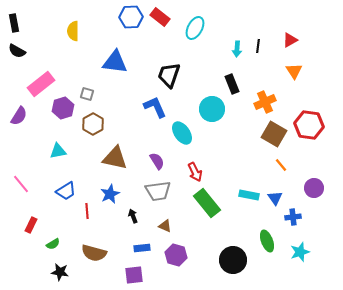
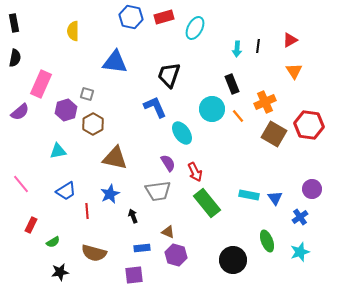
blue hexagon at (131, 17): rotated 15 degrees clockwise
red rectangle at (160, 17): moved 4 px right; rotated 54 degrees counterclockwise
black semicircle at (17, 51): moved 2 px left, 7 px down; rotated 108 degrees counterclockwise
pink rectangle at (41, 84): rotated 28 degrees counterclockwise
purple hexagon at (63, 108): moved 3 px right, 2 px down
purple semicircle at (19, 116): moved 1 px right, 4 px up; rotated 18 degrees clockwise
purple semicircle at (157, 161): moved 11 px right, 2 px down
orange line at (281, 165): moved 43 px left, 49 px up
purple circle at (314, 188): moved 2 px left, 1 px down
blue cross at (293, 217): moved 7 px right; rotated 28 degrees counterclockwise
brown triangle at (165, 226): moved 3 px right, 6 px down
green semicircle at (53, 244): moved 2 px up
black star at (60, 272): rotated 18 degrees counterclockwise
